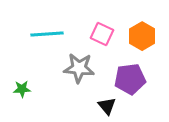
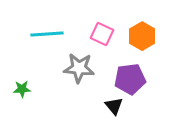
black triangle: moved 7 px right
